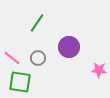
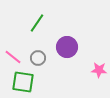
purple circle: moved 2 px left
pink line: moved 1 px right, 1 px up
green square: moved 3 px right
